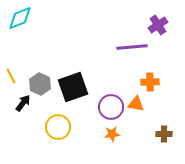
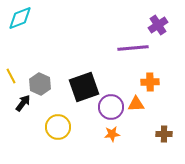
purple line: moved 1 px right, 1 px down
black square: moved 11 px right
orange triangle: rotated 12 degrees counterclockwise
